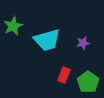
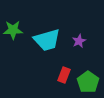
green star: moved 4 px down; rotated 24 degrees clockwise
purple star: moved 4 px left, 2 px up; rotated 16 degrees counterclockwise
